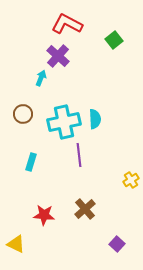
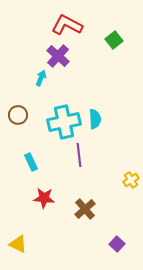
red L-shape: moved 1 px down
brown circle: moved 5 px left, 1 px down
cyan rectangle: rotated 42 degrees counterclockwise
red star: moved 17 px up
yellow triangle: moved 2 px right
